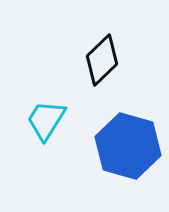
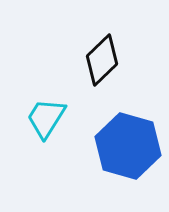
cyan trapezoid: moved 2 px up
